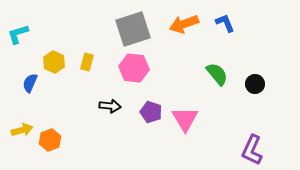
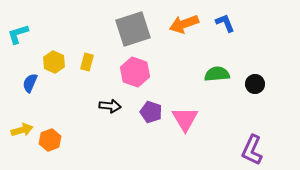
pink hexagon: moved 1 px right, 4 px down; rotated 12 degrees clockwise
green semicircle: rotated 55 degrees counterclockwise
